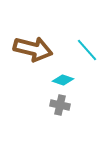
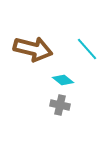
cyan line: moved 1 px up
cyan diamond: rotated 20 degrees clockwise
